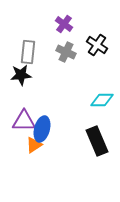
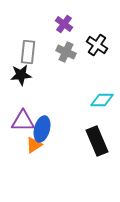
purple triangle: moved 1 px left
